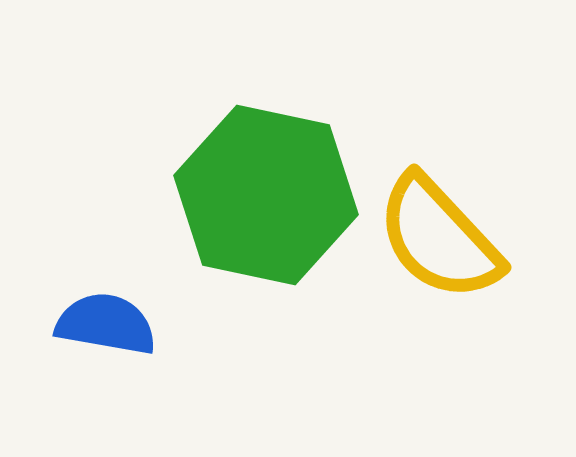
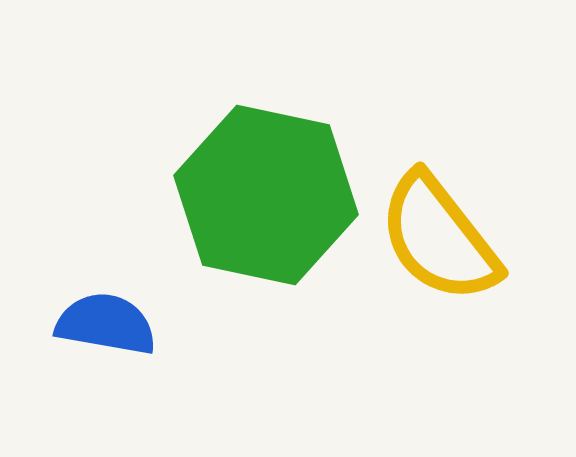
yellow semicircle: rotated 5 degrees clockwise
